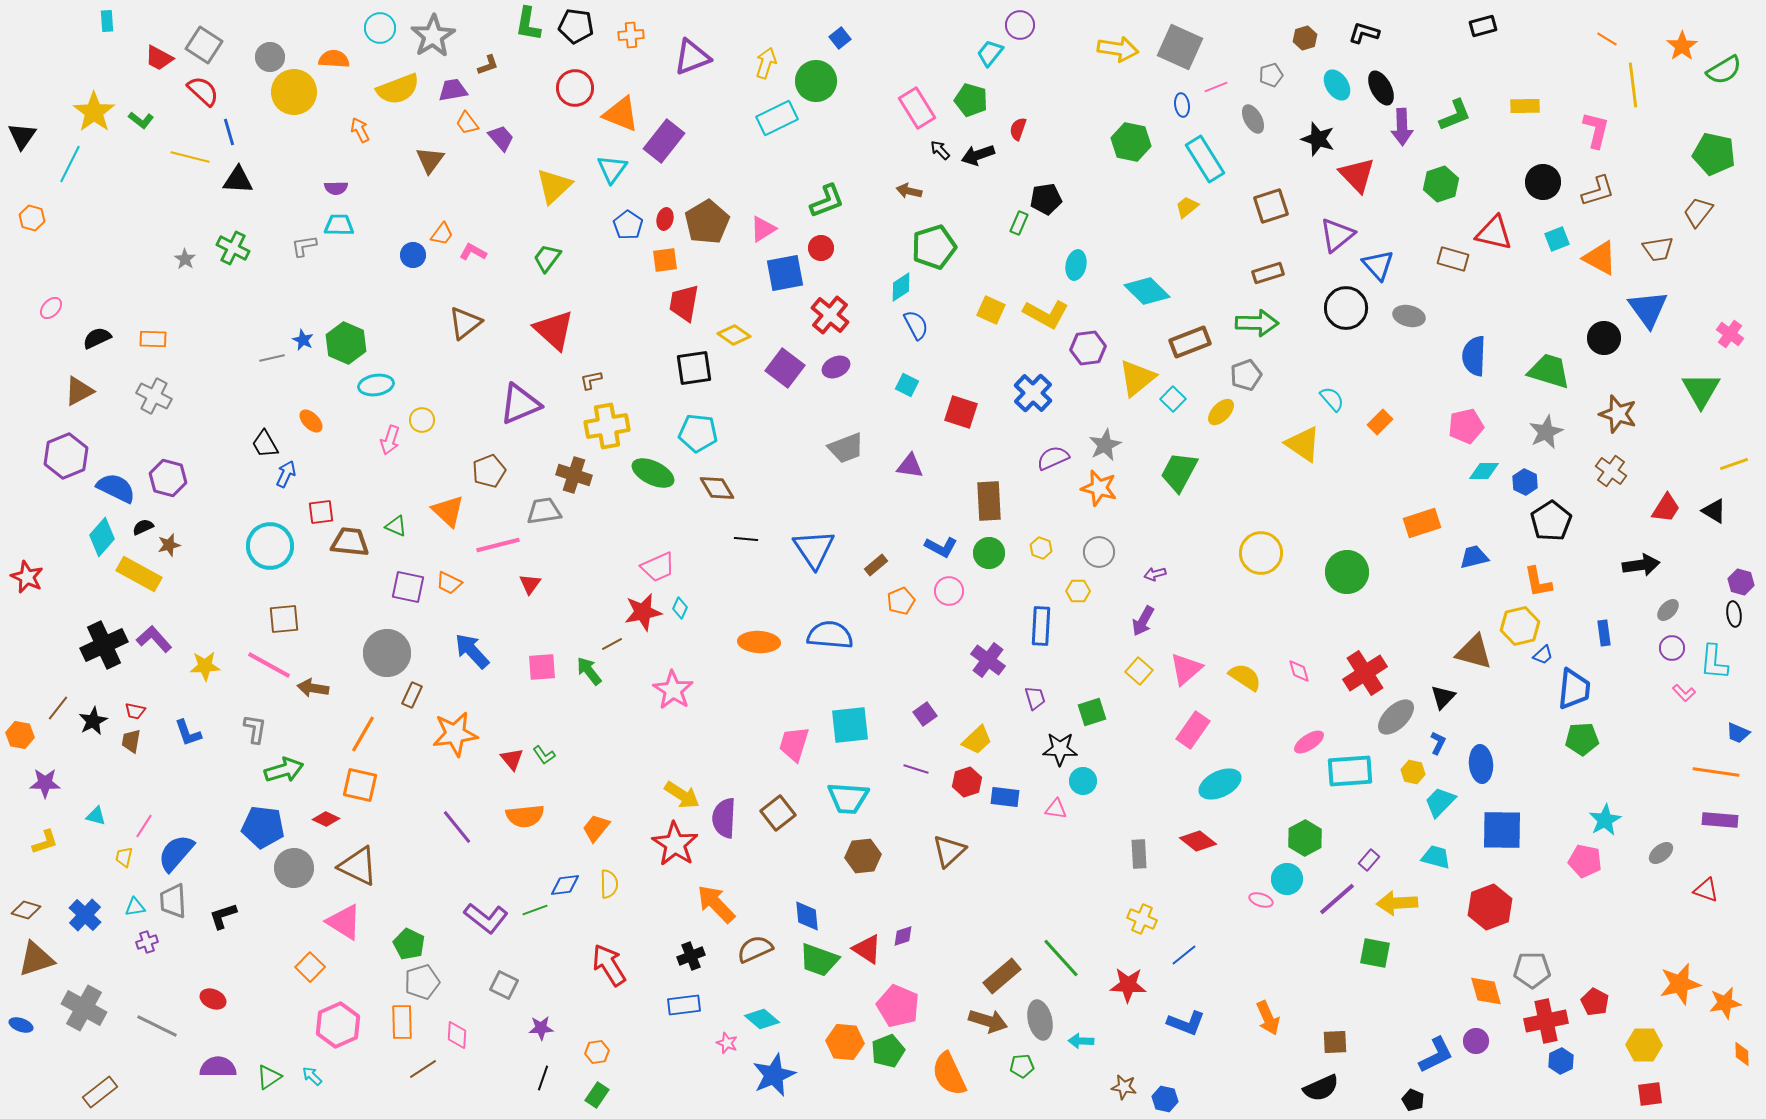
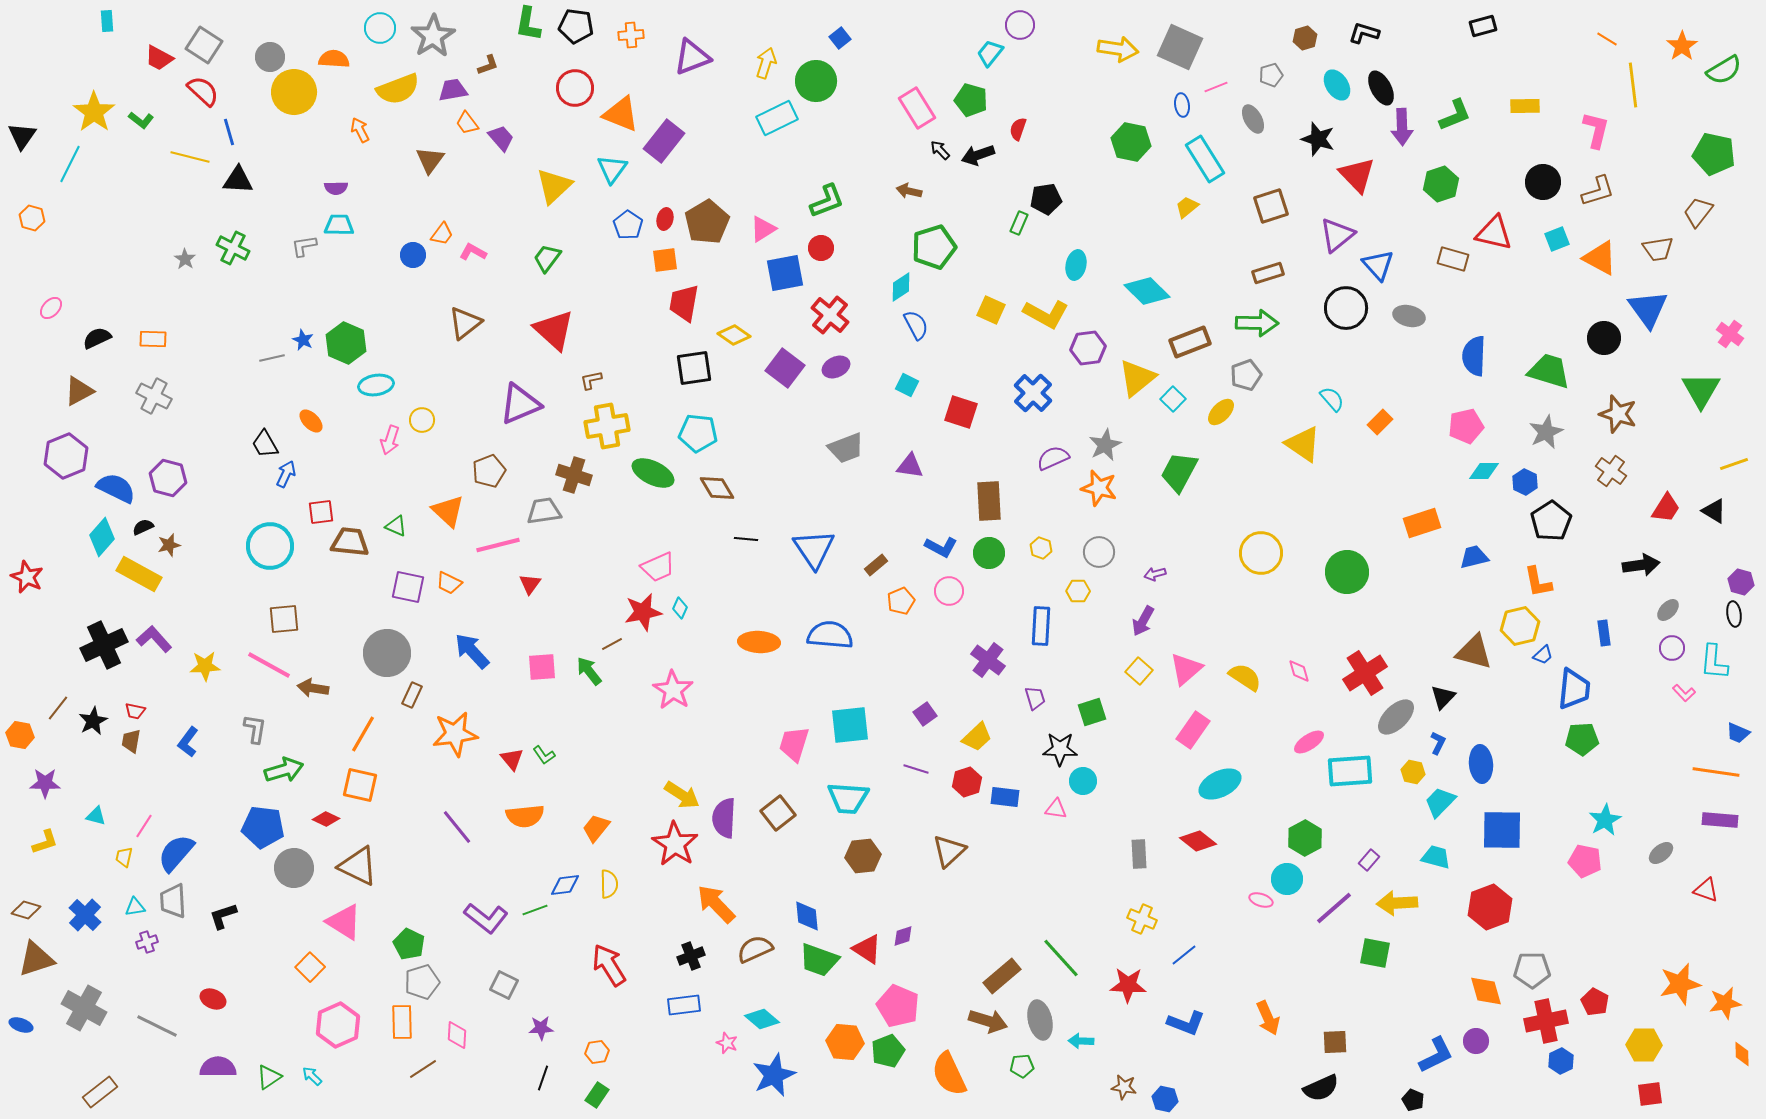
blue L-shape at (188, 733): moved 9 px down; rotated 56 degrees clockwise
yellow trapezoid at (977, 740): moved 3 px up
purple line at (1337, 899): moved 3 px left, 9 px down
